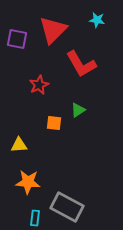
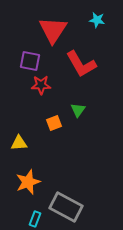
red triangle: rotated 12 degrees counterclockwise
purple square: moved 13 px right, 22 px down
red star: moved 2 px right; rotated 24 degrees clockwise
green triangle: rotated 21 degrees counterclockwise
orange square: rotated 28 degrees counterclockwise
yellow triangle: moved 2 px up
orange star: rotated 25 degrees counterclockwise
gray rectangle: moved 1 px left
cyan rectangle: moved 1 px down; rotated 14 degrees clockwise
